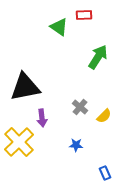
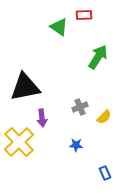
gray cross: rotated 28 degrees clockwise
yellow semicircle: moved 1 px down
